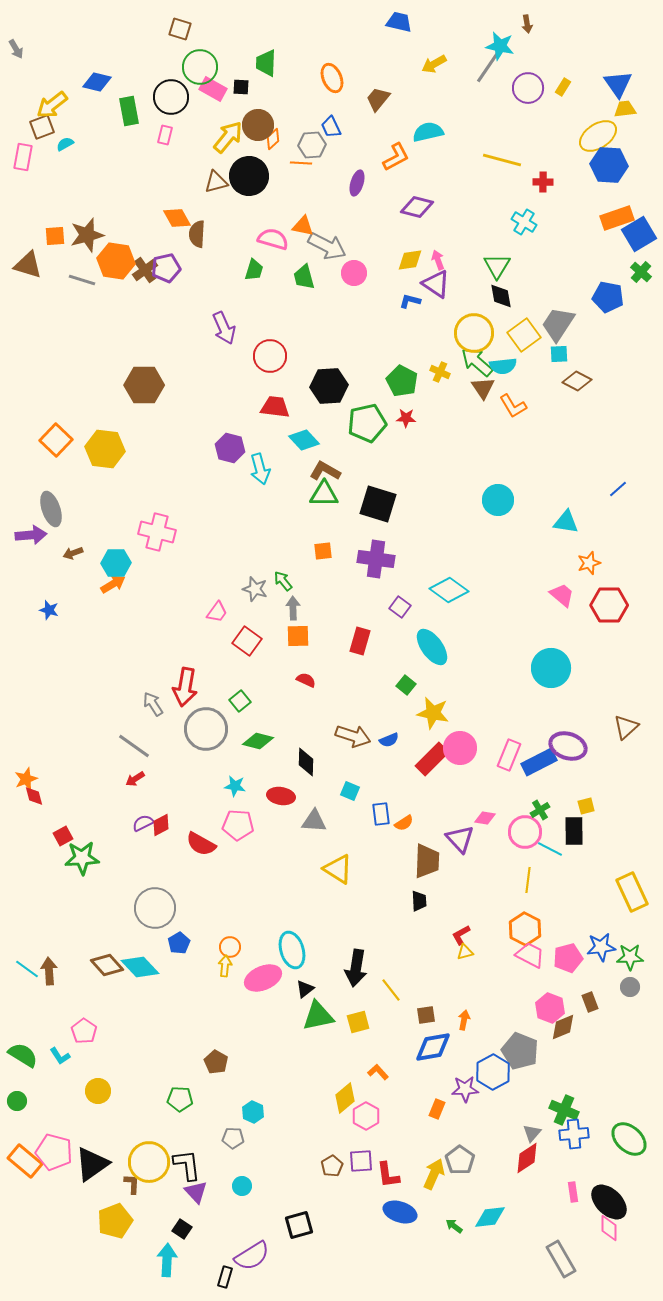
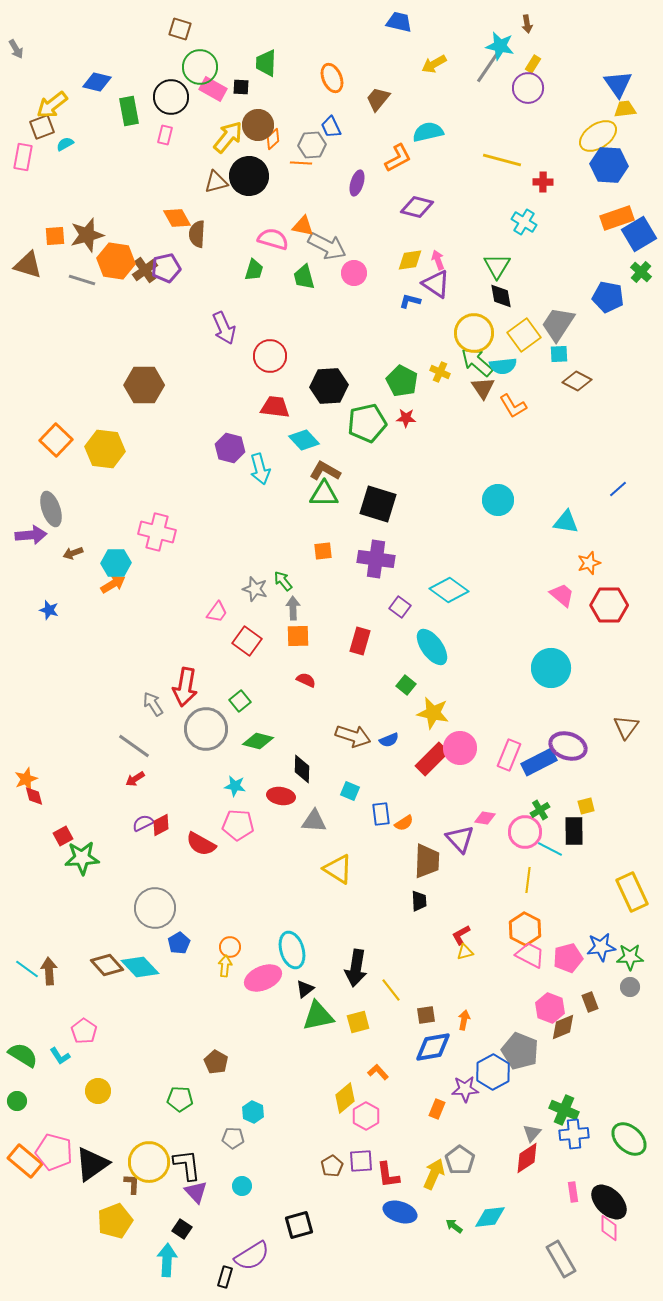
yellow rectangle at (563, 87): moved 30 px left, 23 px up
orange L-shape at (396, 157): moved 2 px right, 1 px down
brown triangle at (626, 727): rotated 12 degrees counterclockwise
black diamond at (306, 762): moved 4 px left, 7 px down
